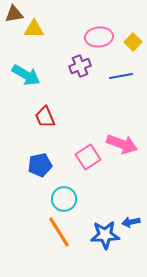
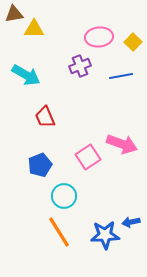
blue pentagon: rotated 10 degrees counterclockwise
cyan circle: moved 3 px up
